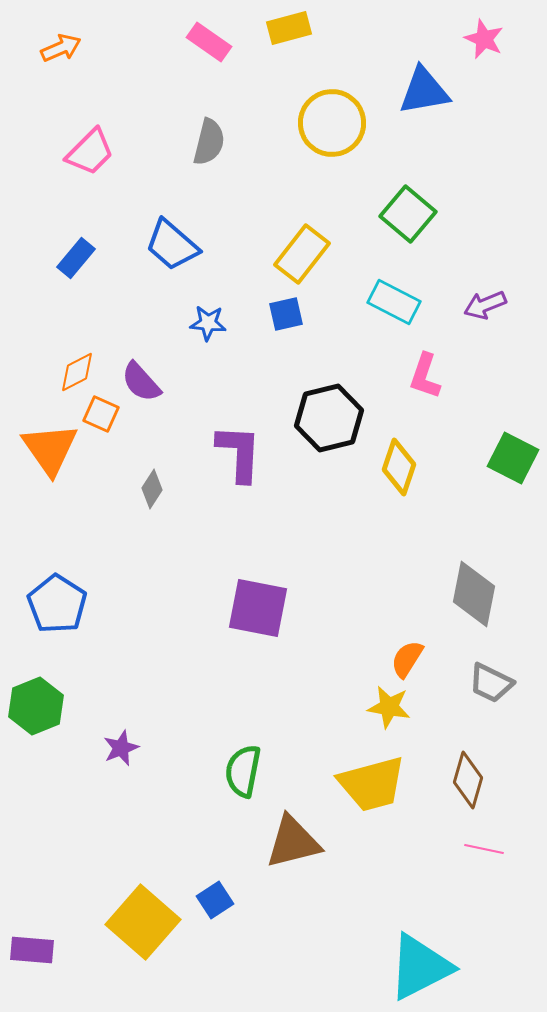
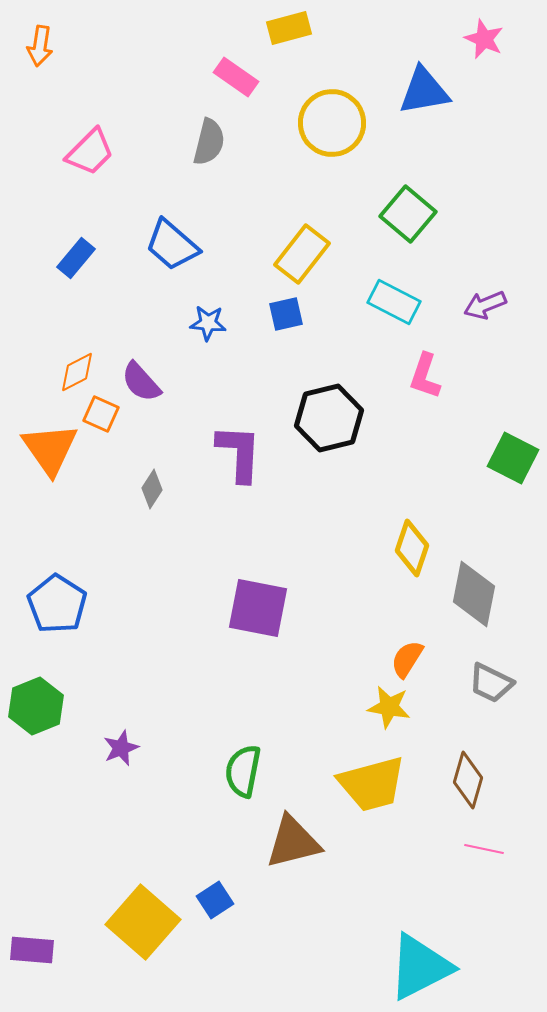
pink rectangle at (209, 42): moved 27 px right, 35 px down
orange arrow at (61, 48): moved 21 px left, 2 px up; rotated 123 degrees clockwise
yellow diamond at (399, 467): moved 13 px right, 81 px down
